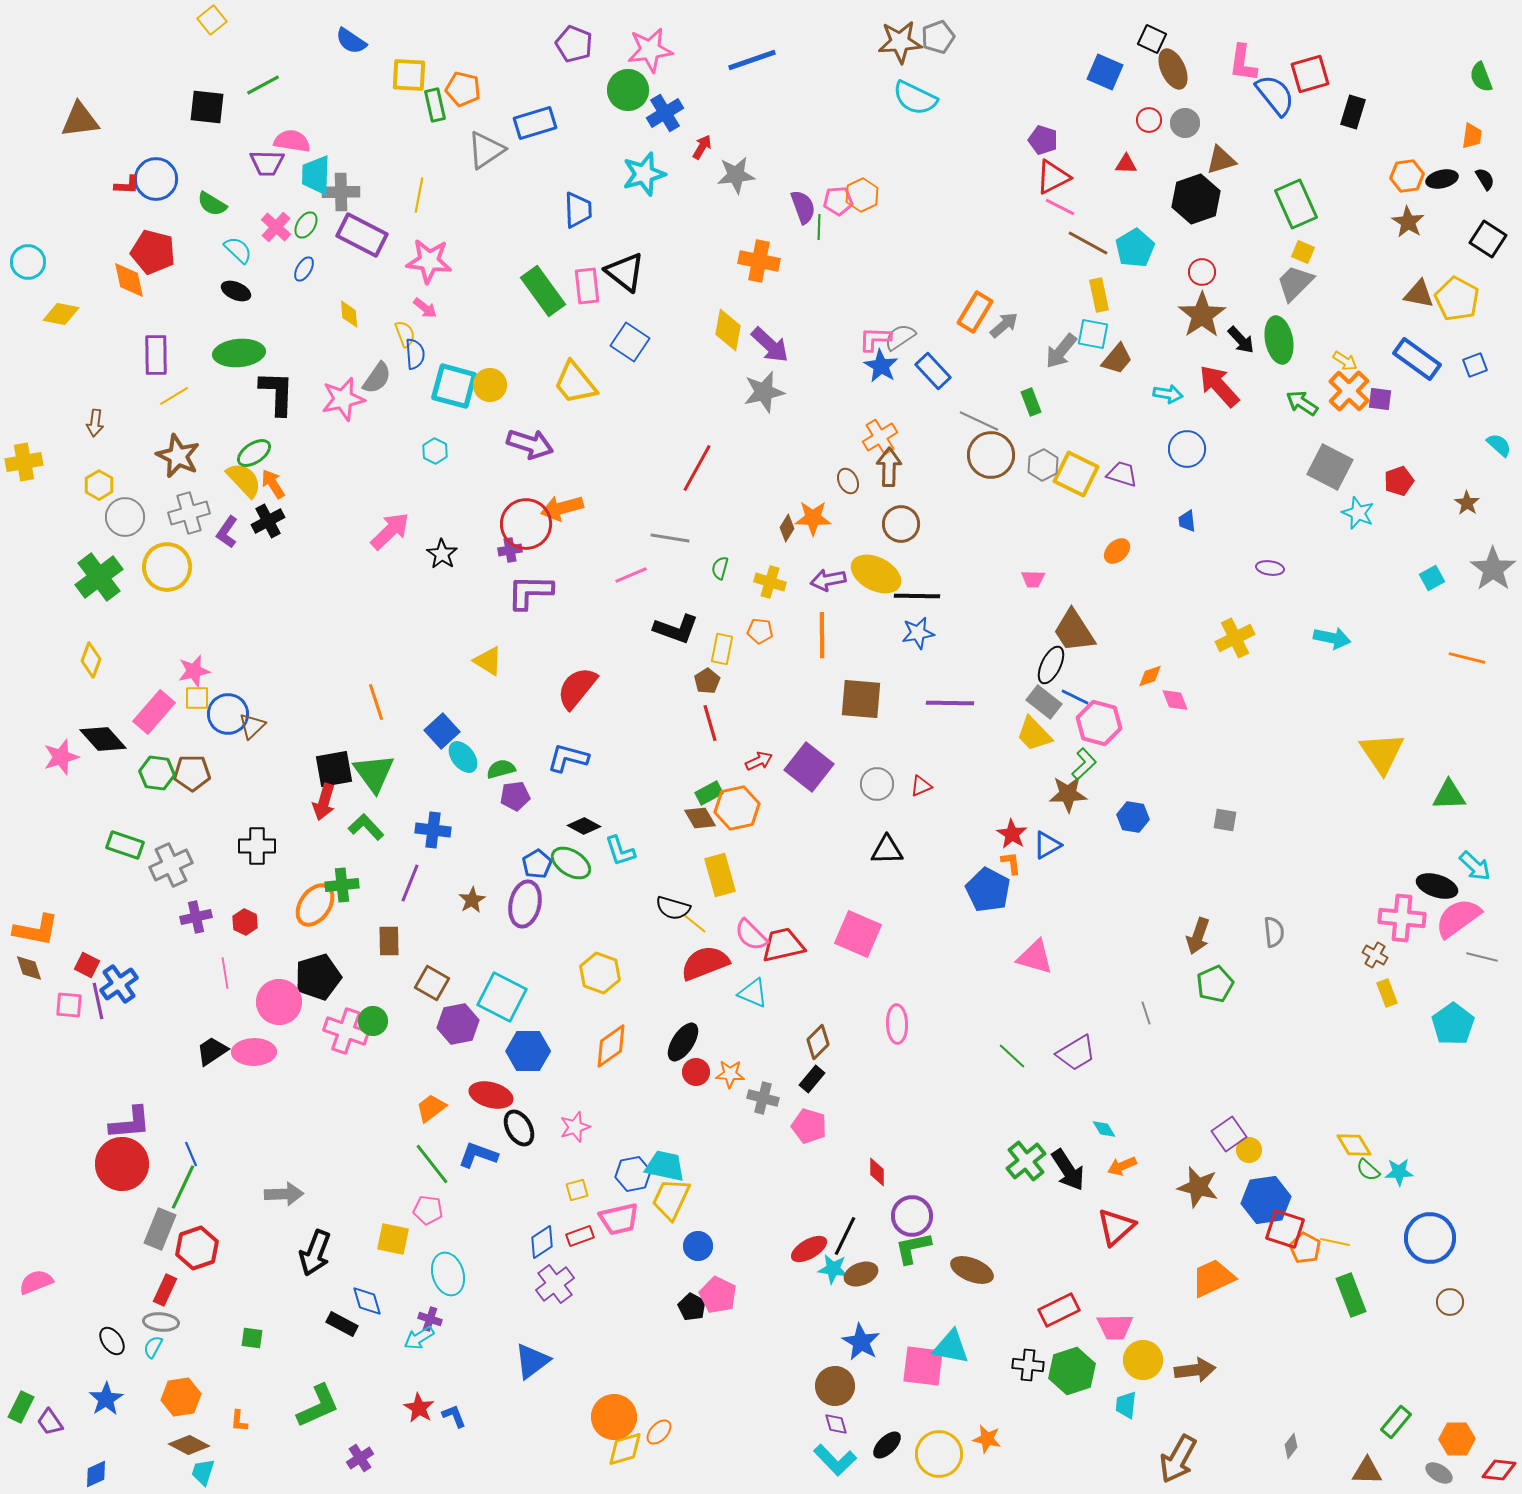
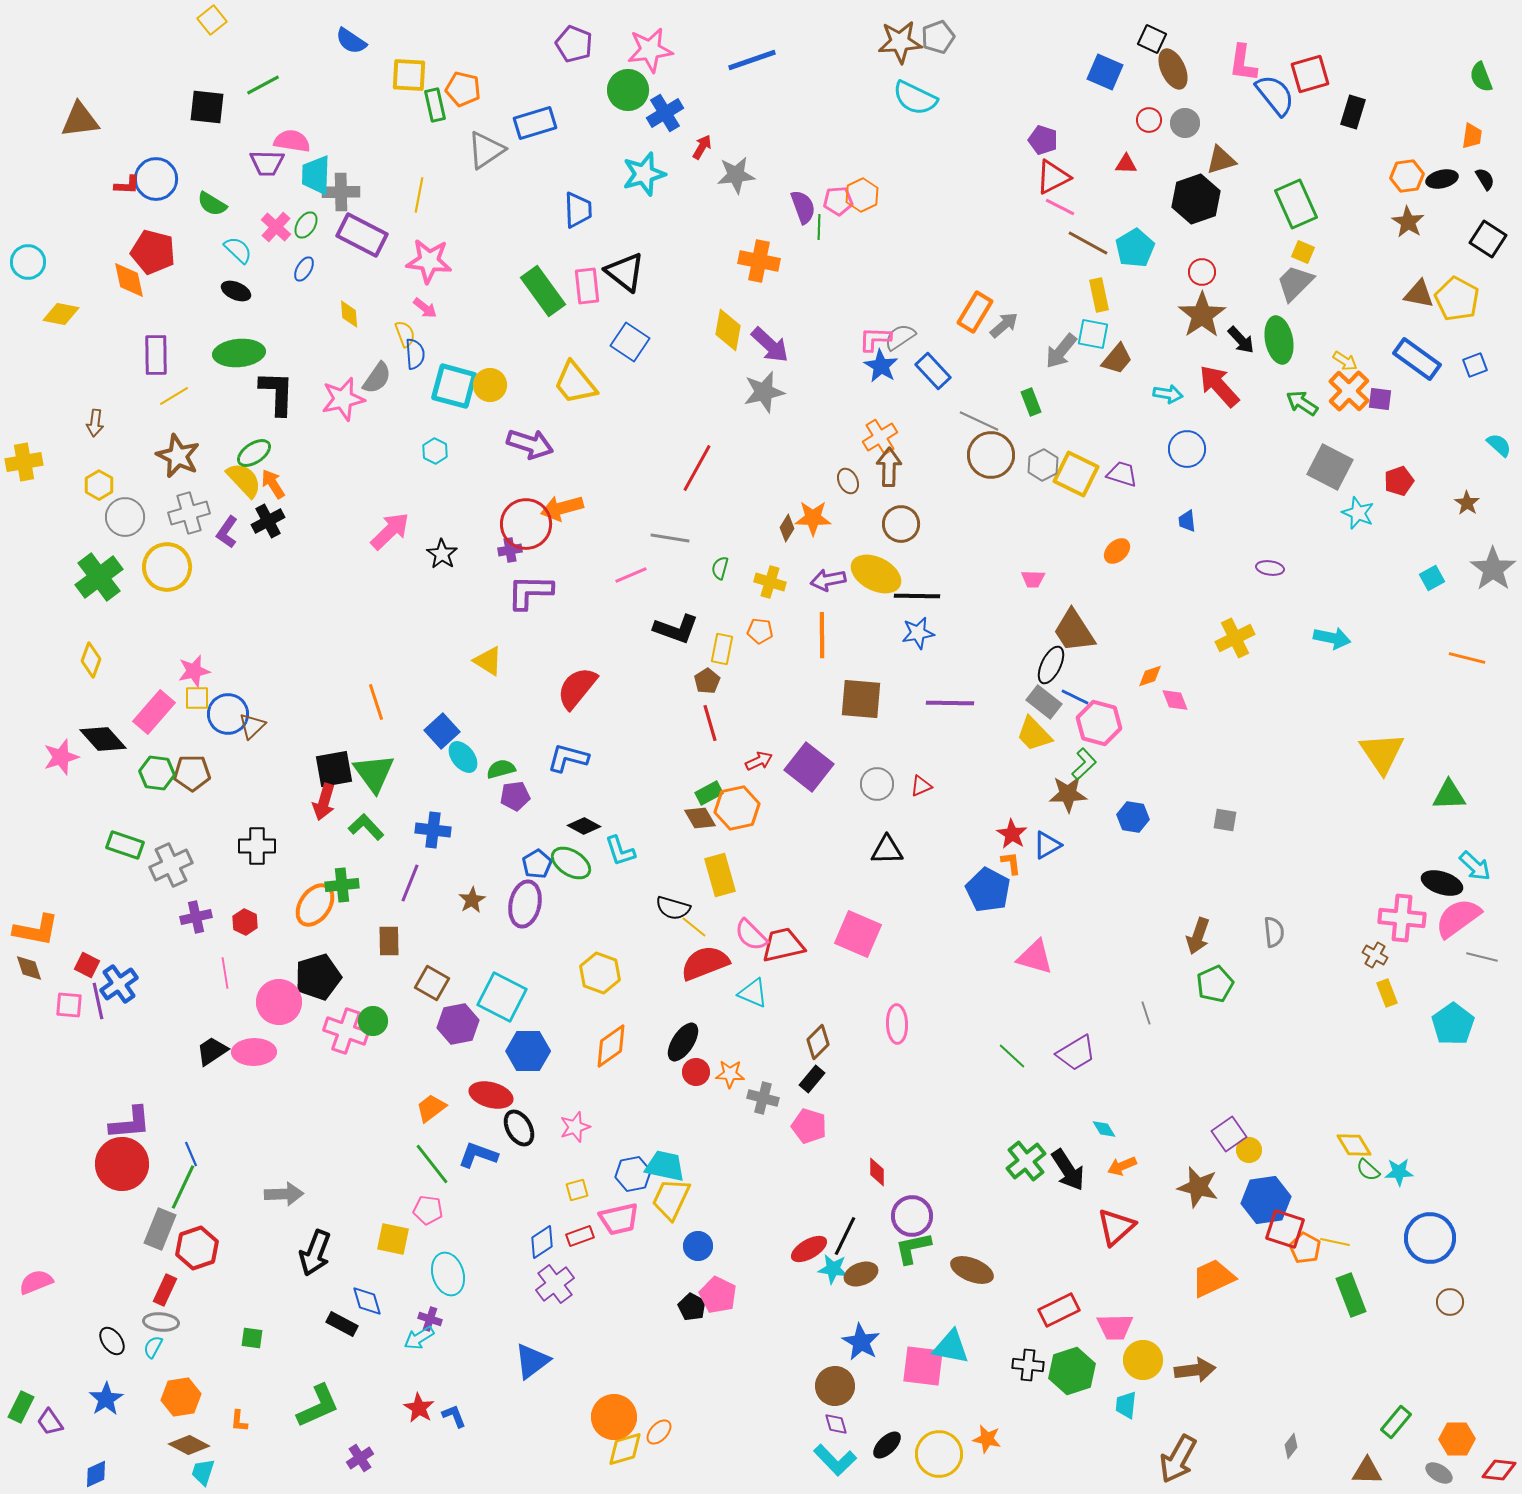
black ellipse at (1437, 886): moved 5 px right, 3 px up
yellow line at (694, 923): moved 4 px down
